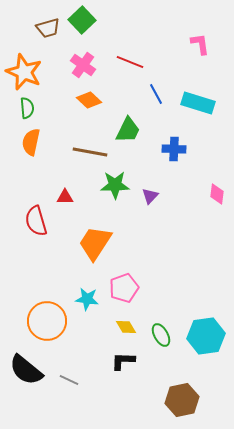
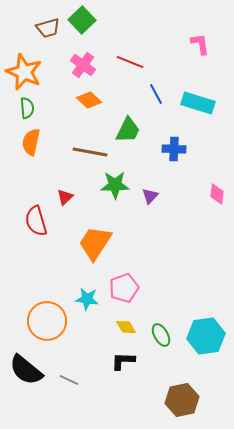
red triangle: rotated 42 degrees counterclockwise
